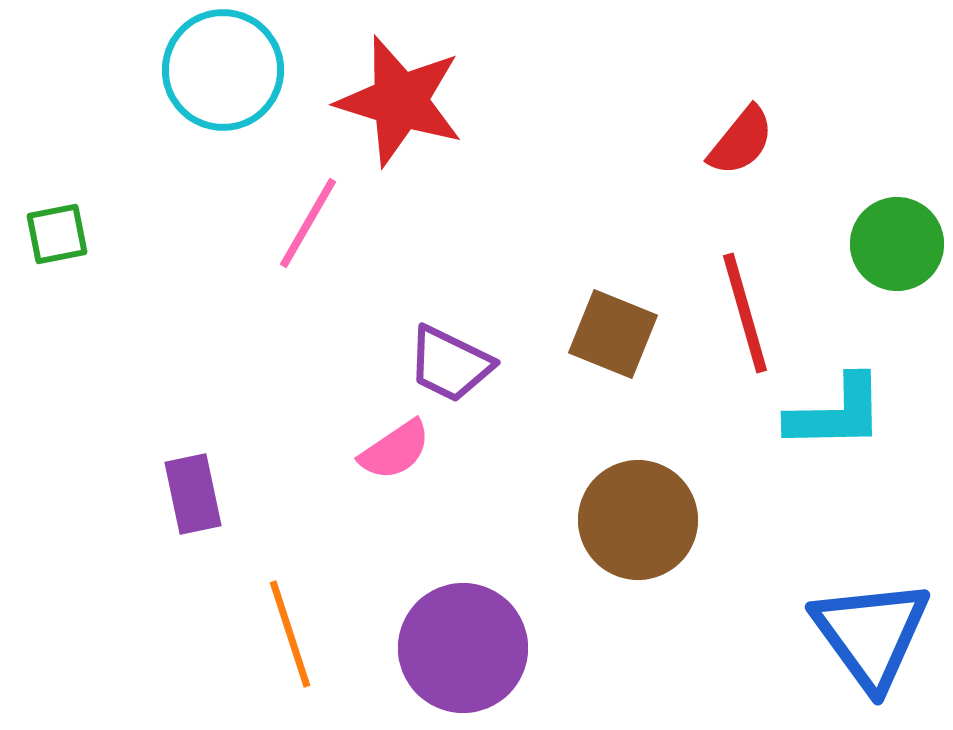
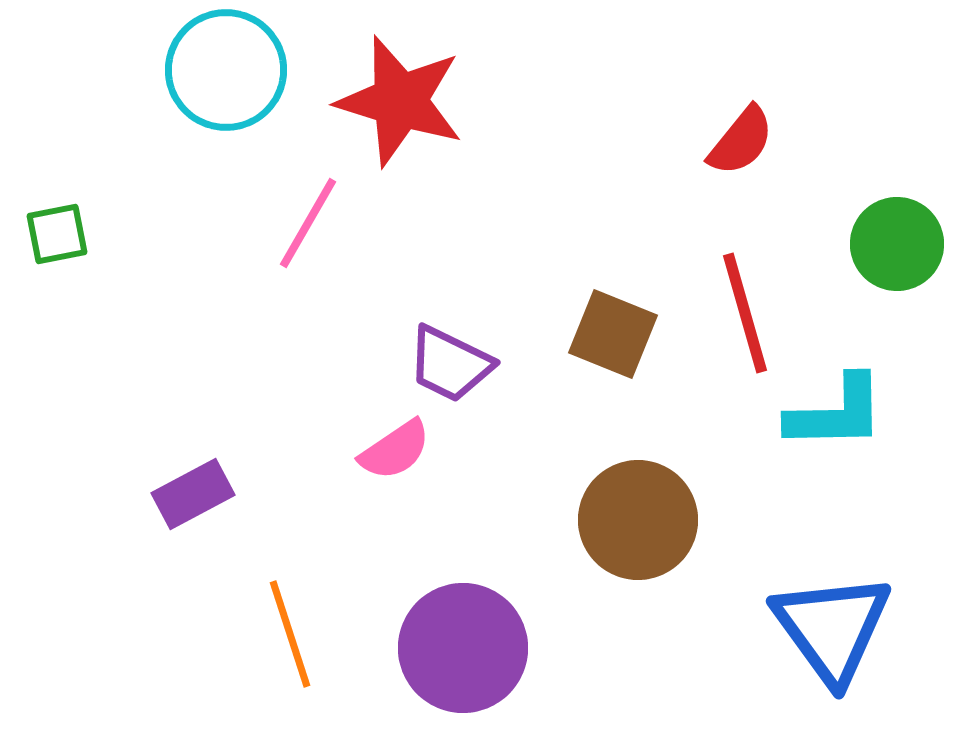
cyan circle: moved 3 px right
purple rectangle: rotated 74 degrees clockwise
blue triangle: moved 39 px left, 6 px up
